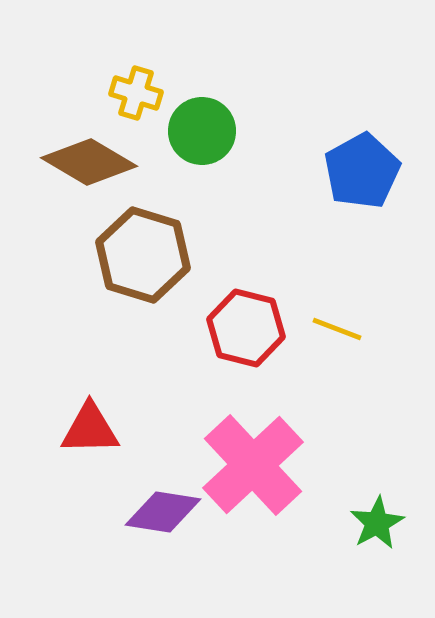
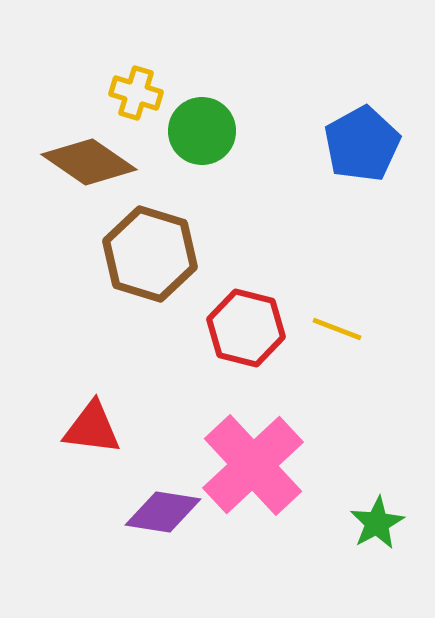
brown diamond: rotated 4 degrees clockwise
blue pentagon: moved 27 px up
brown hexagon: moved 7 px right, 1 px up
red triangle: moved 2 px right, 1 px up; rotated 8 degrees clockwise
